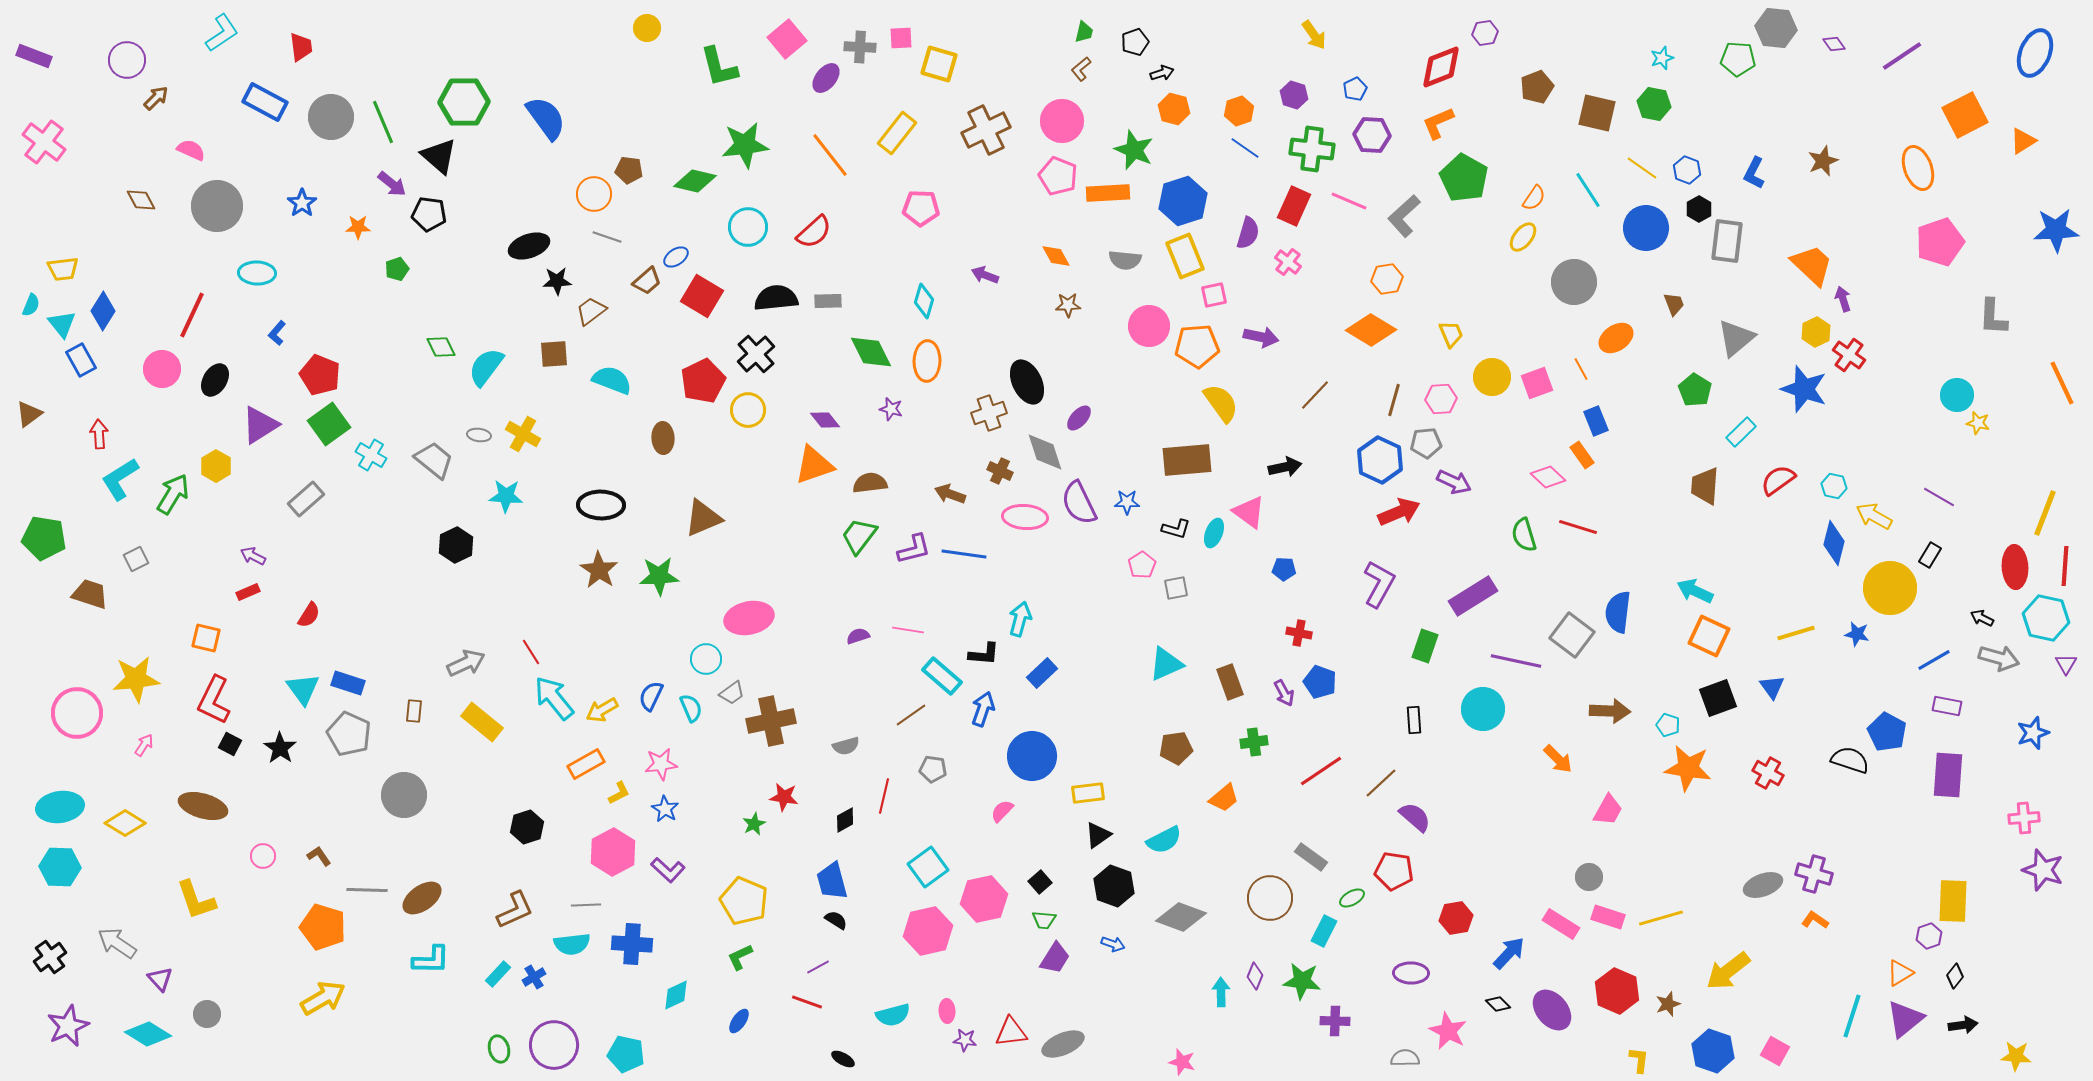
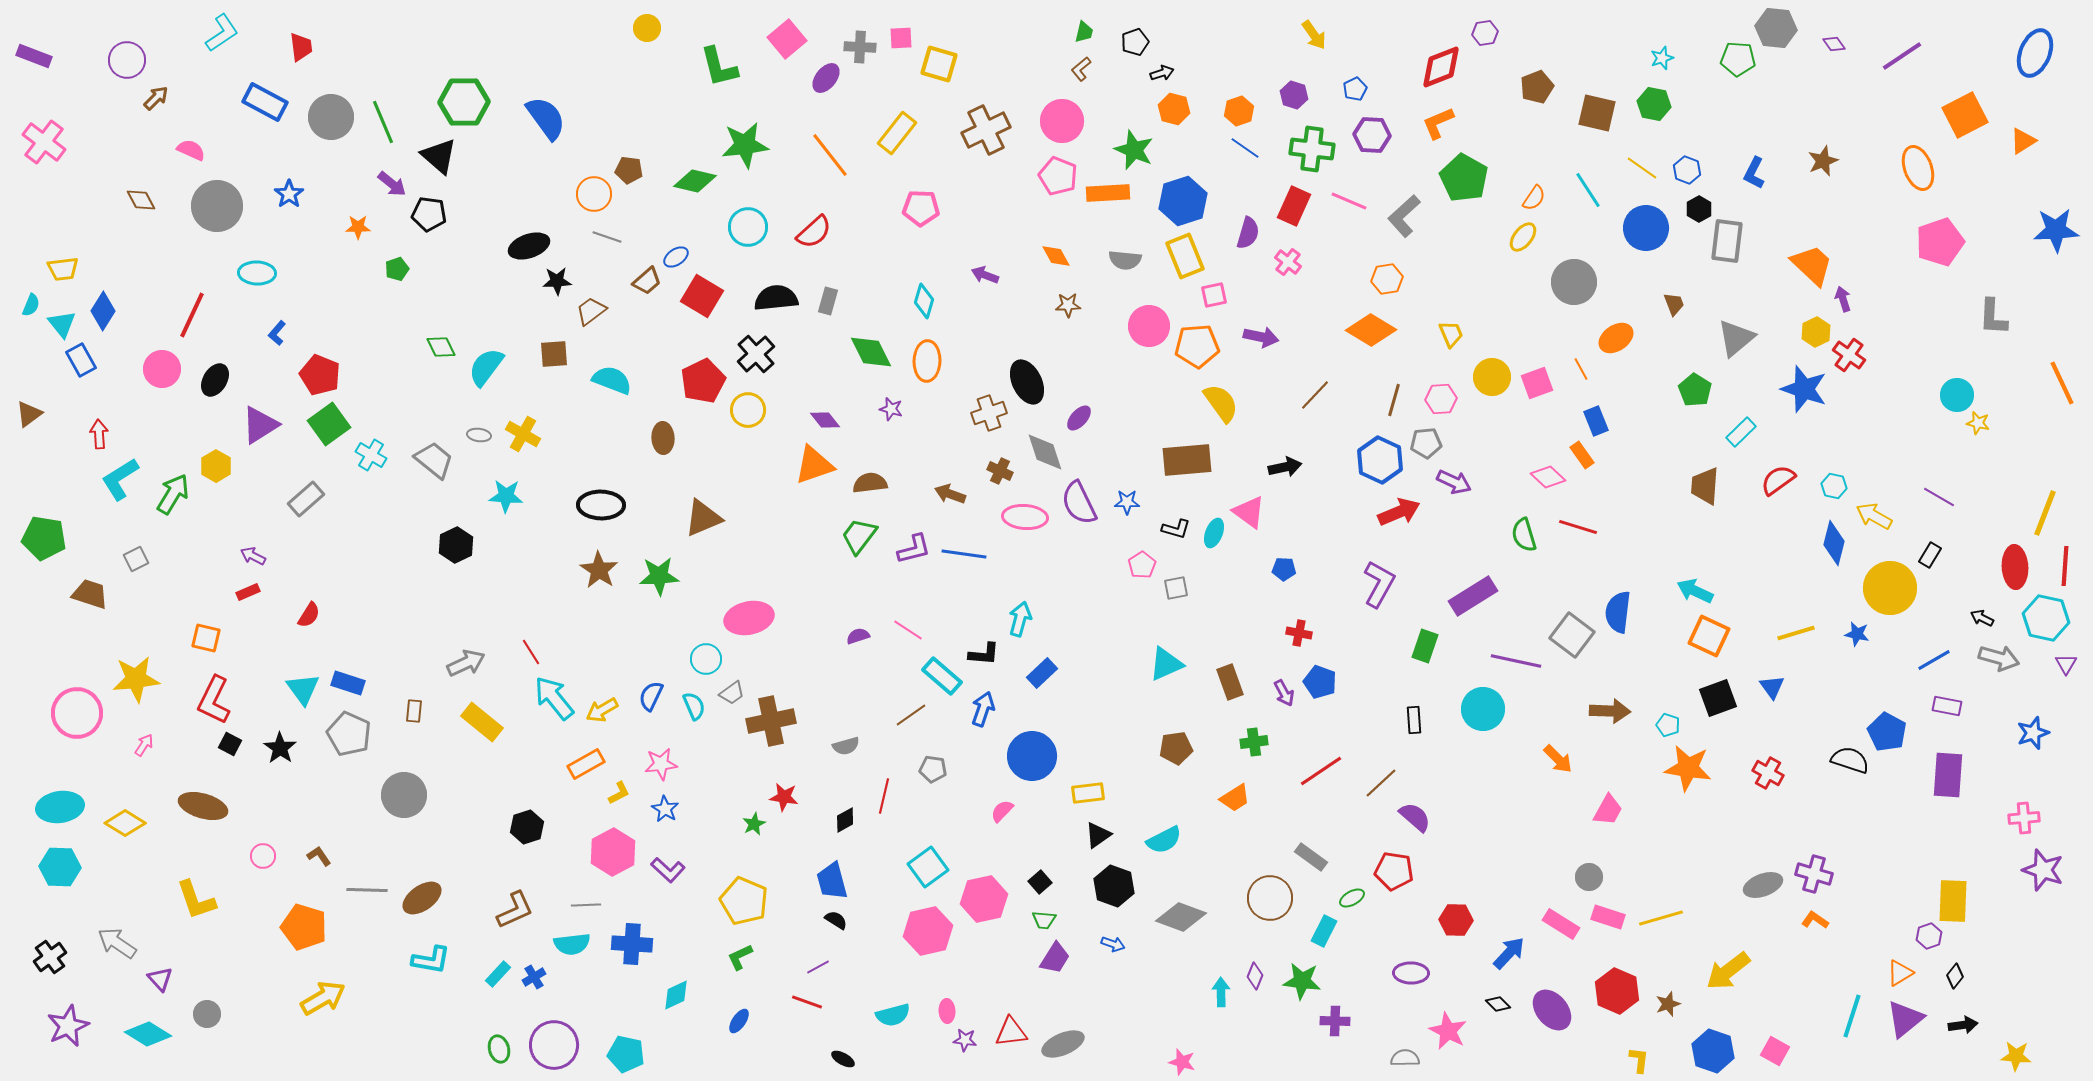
blue star at (302, 203): moved 13 px left, 9 px up
gray rectangle at (828, 301): rotated 72 degrees counterclockwise
pink line at (908, 630): rotated 24 degrees clockwise
cyan semicircle at (691, 708): moved 3 px right, 2 px up
orange trapezoid at (1224, 798): moved 11 px right; rotated 8 degrees clockwise
red hexagon at (1456, 918): moved 2 px down; rotated 12 degrees clockwise
orange pentagon at (323, 927): moved 19 px left
cyan L-shape at (431, 960): rotated 9 degrees clockwise
